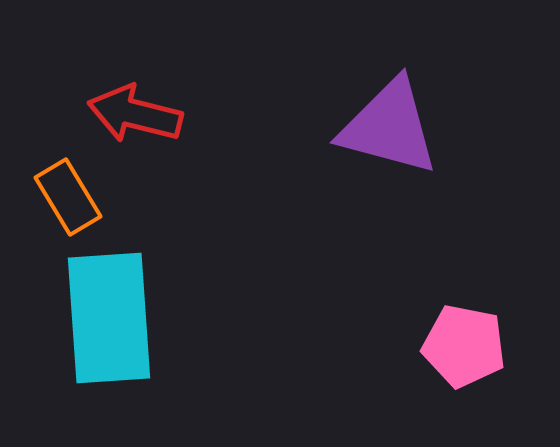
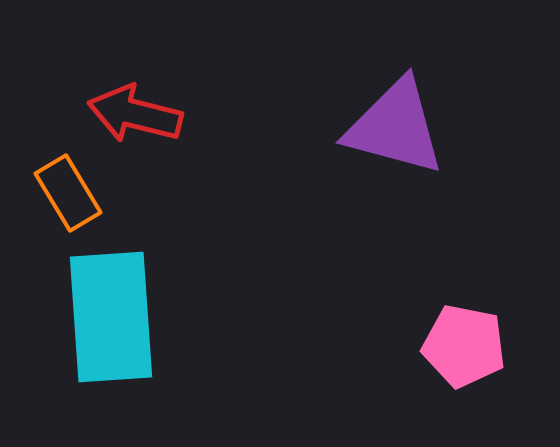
purple triangle: moved 6 px right
orange rectangle: moved 4 px up
cyan rectangle: moved 2 px right, 1 px up
